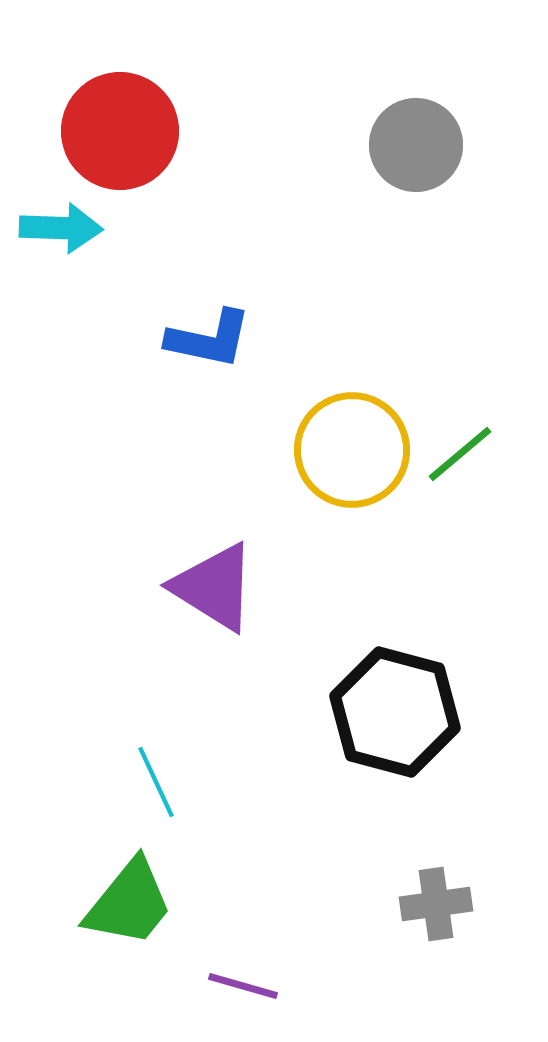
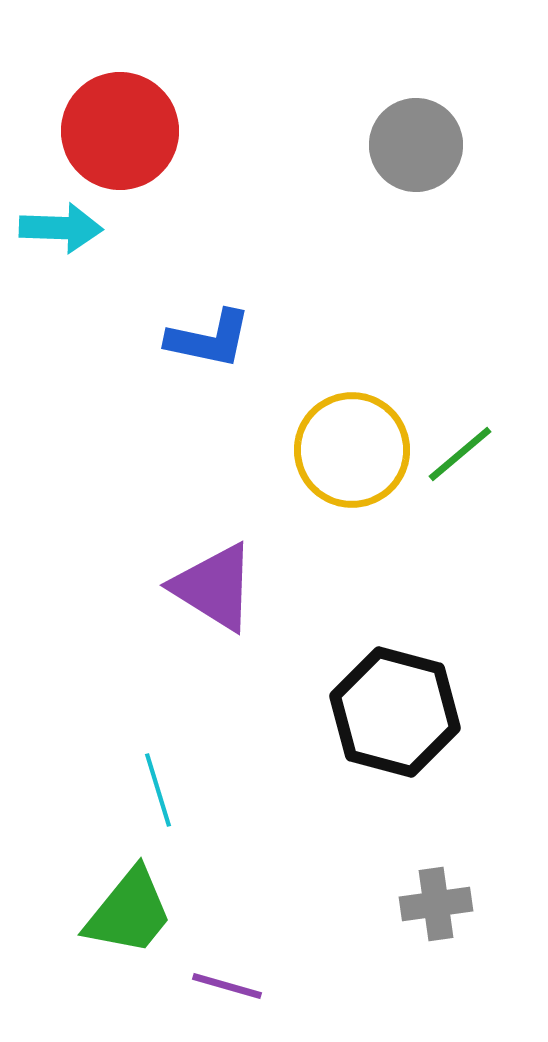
cyan line: moved 2 px right, 8 px down; rotated 8 degrees clockwise
green trapezoid: moved 9 px down
purple line: moved 16 px left
